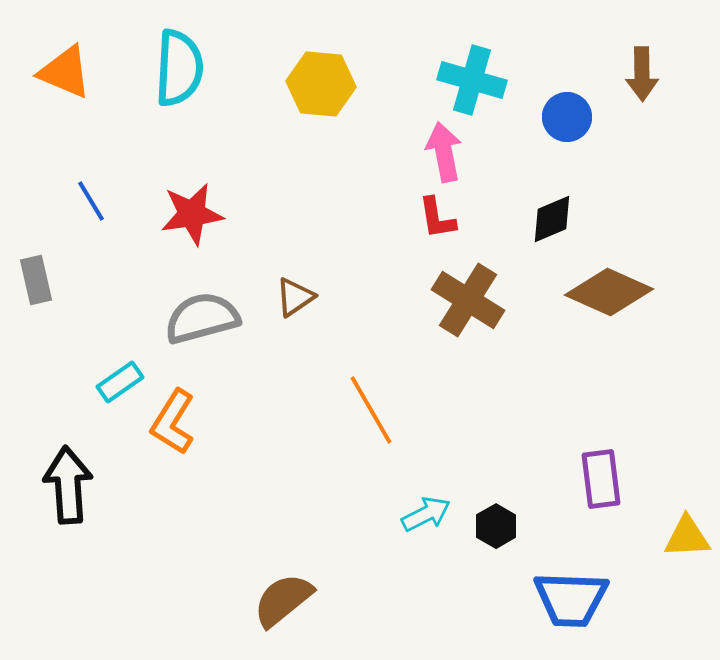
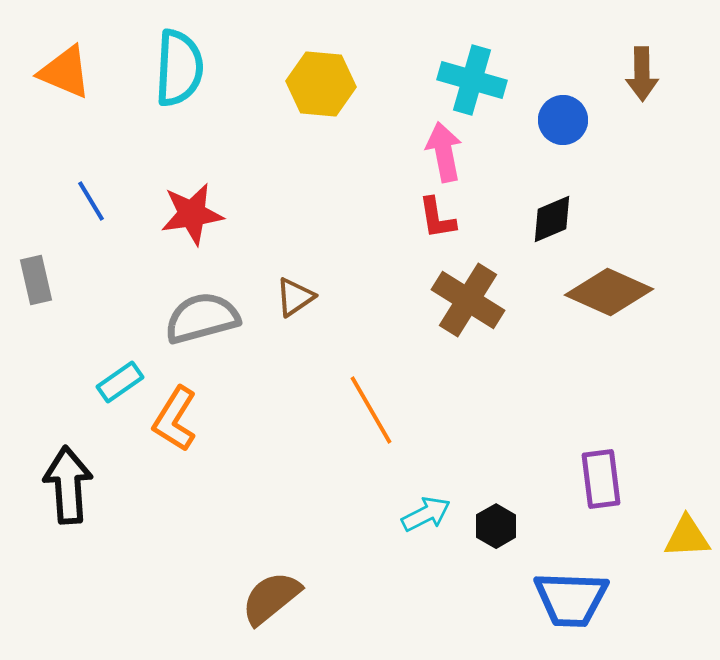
blue circle: moved 4 px left, 3 px down
orange L-shape: moved 2 px right, 3 px up
brown semicircle: moved 12 px left, 2 px up
